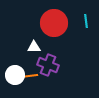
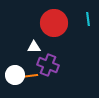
cyan line: moved 2 px right, 2 px up
